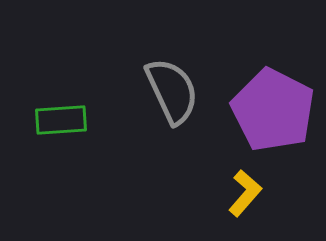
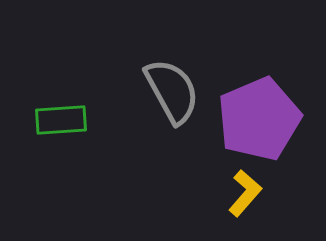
gray semicircle: rotated 4 degrees counterclockwise
purple pentagon: moved 14 px left, 9 px down; rotated 22 degrees clockwise
